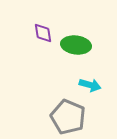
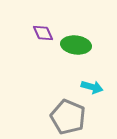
purple diamond: rotated 15 degrees counterclockwise
cyan arrow: moved 2 px right, 2 px down
